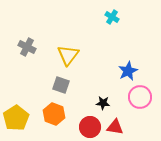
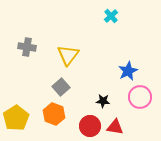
cyan cross: moved 1 px left, 1 px up; rotated 16 degrees clockwise
gray cross: rotated 18 degrees counterclockwise
gray square: moved 2 px down; rotated 30 degrees clockwise
black star: moved 2 px up
red circle: moved 1 px up
